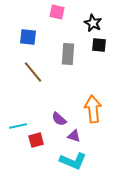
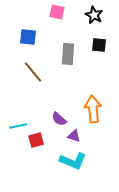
black star: moved 1 px right, 8 px up
